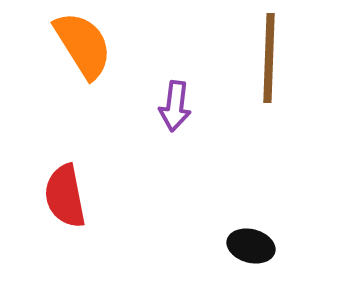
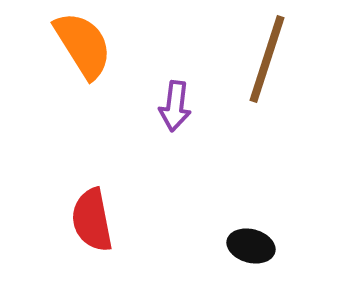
brown line: moved 2 px left, 1 px down; rotated 16 degrees clockwise
red semicircle: moved 27 px right, 24 px down
